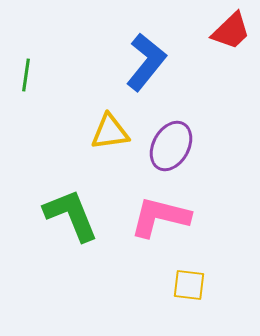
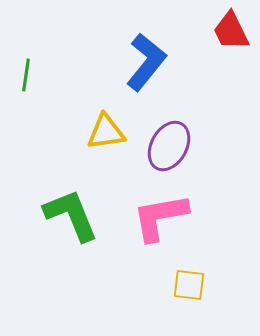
red trapezoid: rotated 108 degrees clockwise
yellow triangle: moved 4 px left
purple ellipse: moved 2 px left
pink L-shape: rotated 24 degrees counterclockwise
